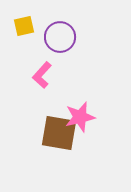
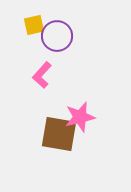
yellow square: moved 10 px right, 1 px up
purple circle: moved 3 px left, 1 px up
brown square: moved 1 px down
